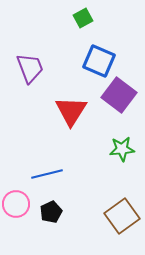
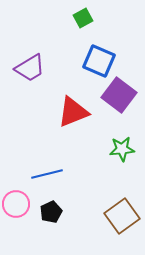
purple trapezoid: rotated 80 degrees clockwise
red triangle: moved 2 px right, 1 px down; rotated 36 degrees clockwise
